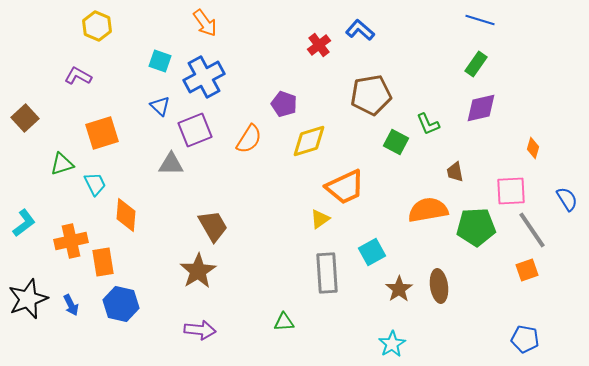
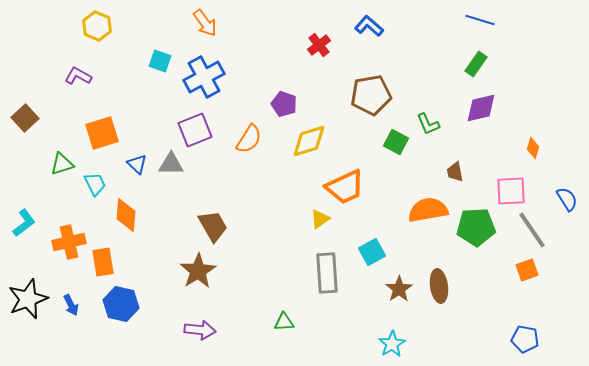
blue L-shape at (360, 30): moved 9 px right, 4 px up
blue triangle at (160, 106): moved 23 px left, 58 px down
orange cross at (71, 241): moved 2 px left, 1 px down
